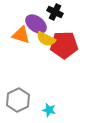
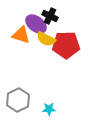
black cross: moved 5 px left, 4 px down
red pentagon: moved 2 px right
cyan star: moved 1 px up; rotated 16 degrees counterclockwise
